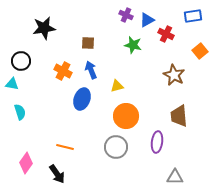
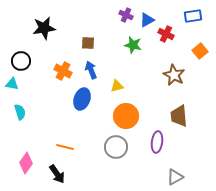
gray triangle: rotated 30 degrees counterclockwise
